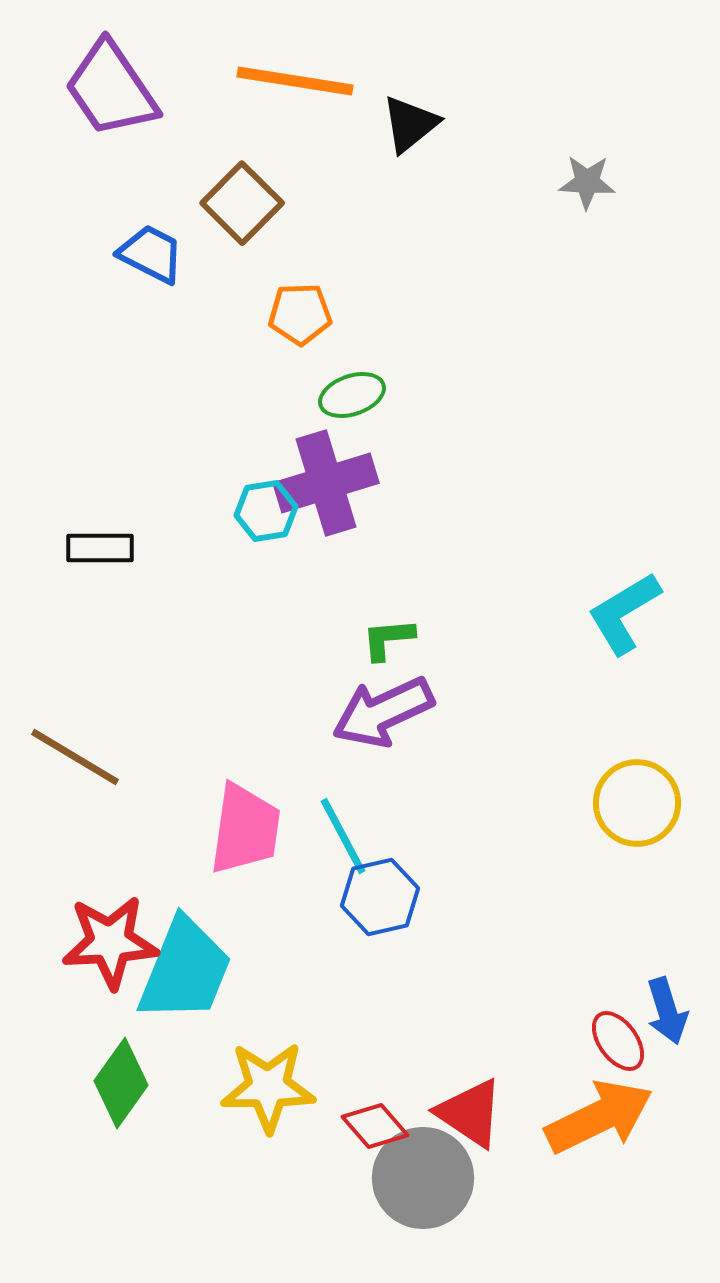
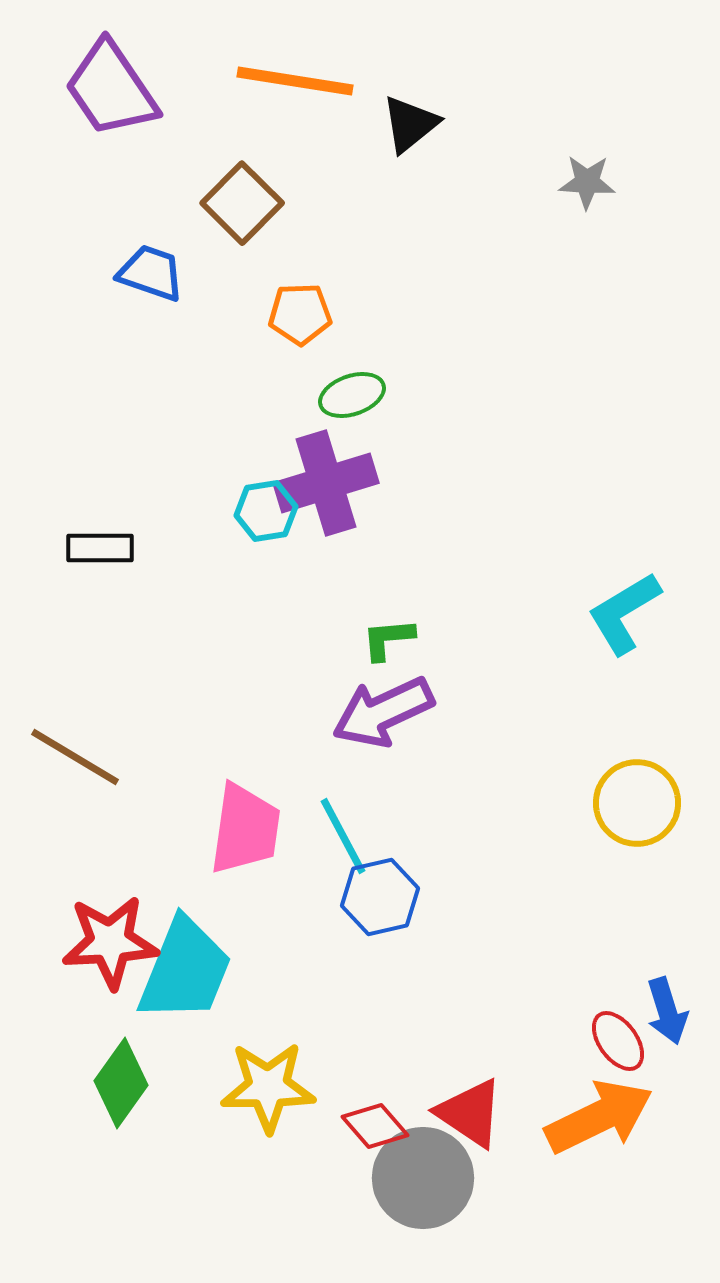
blue trapezoid: moved 19 px down; rotated 8 degrees counterclockwise
